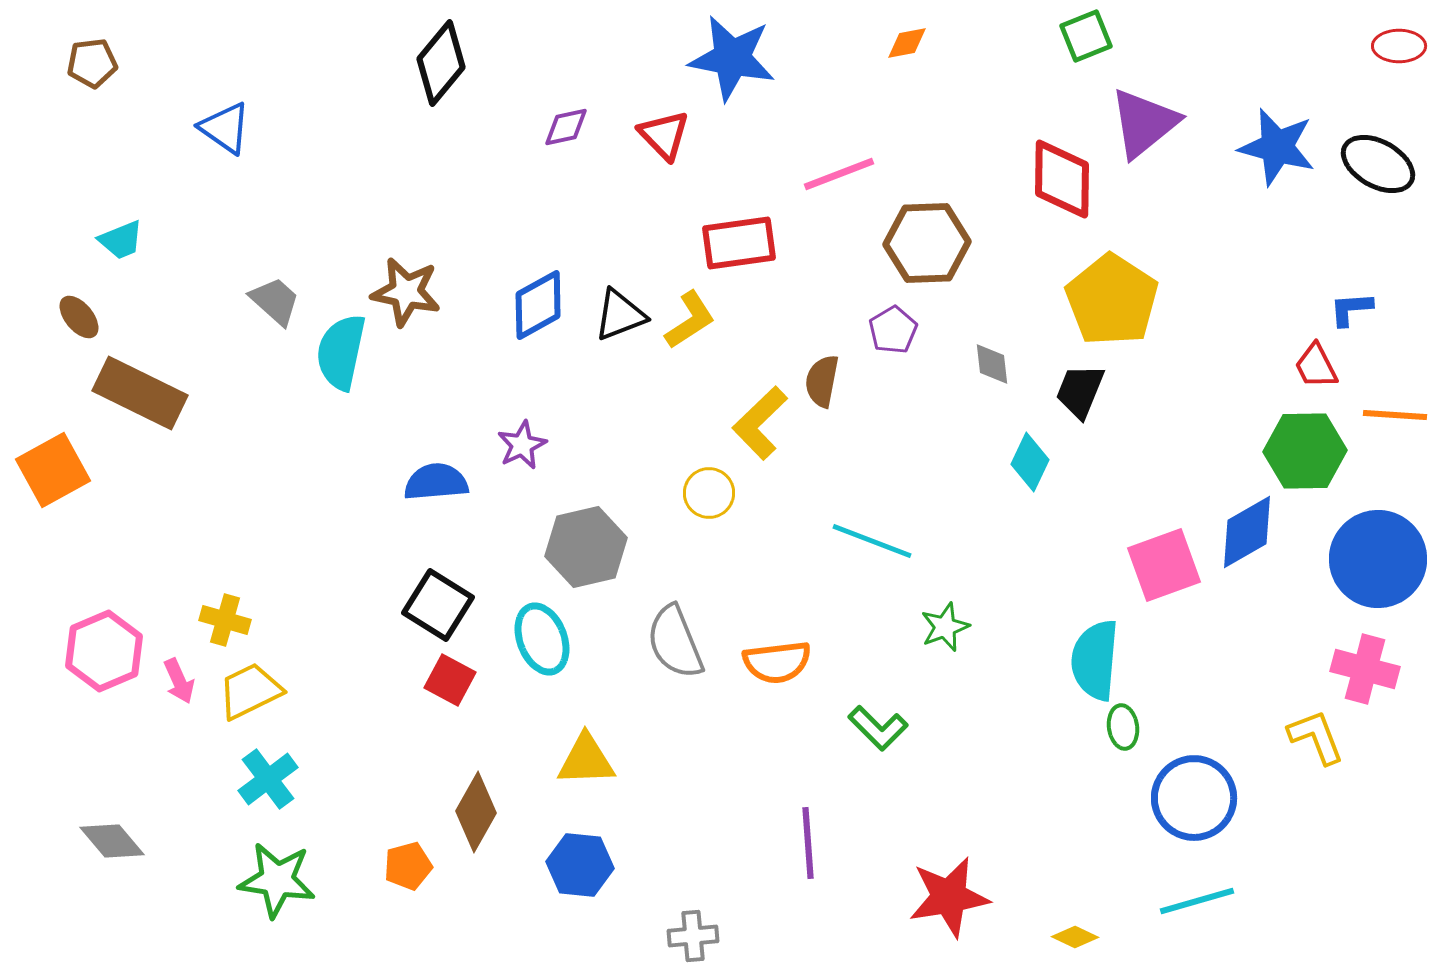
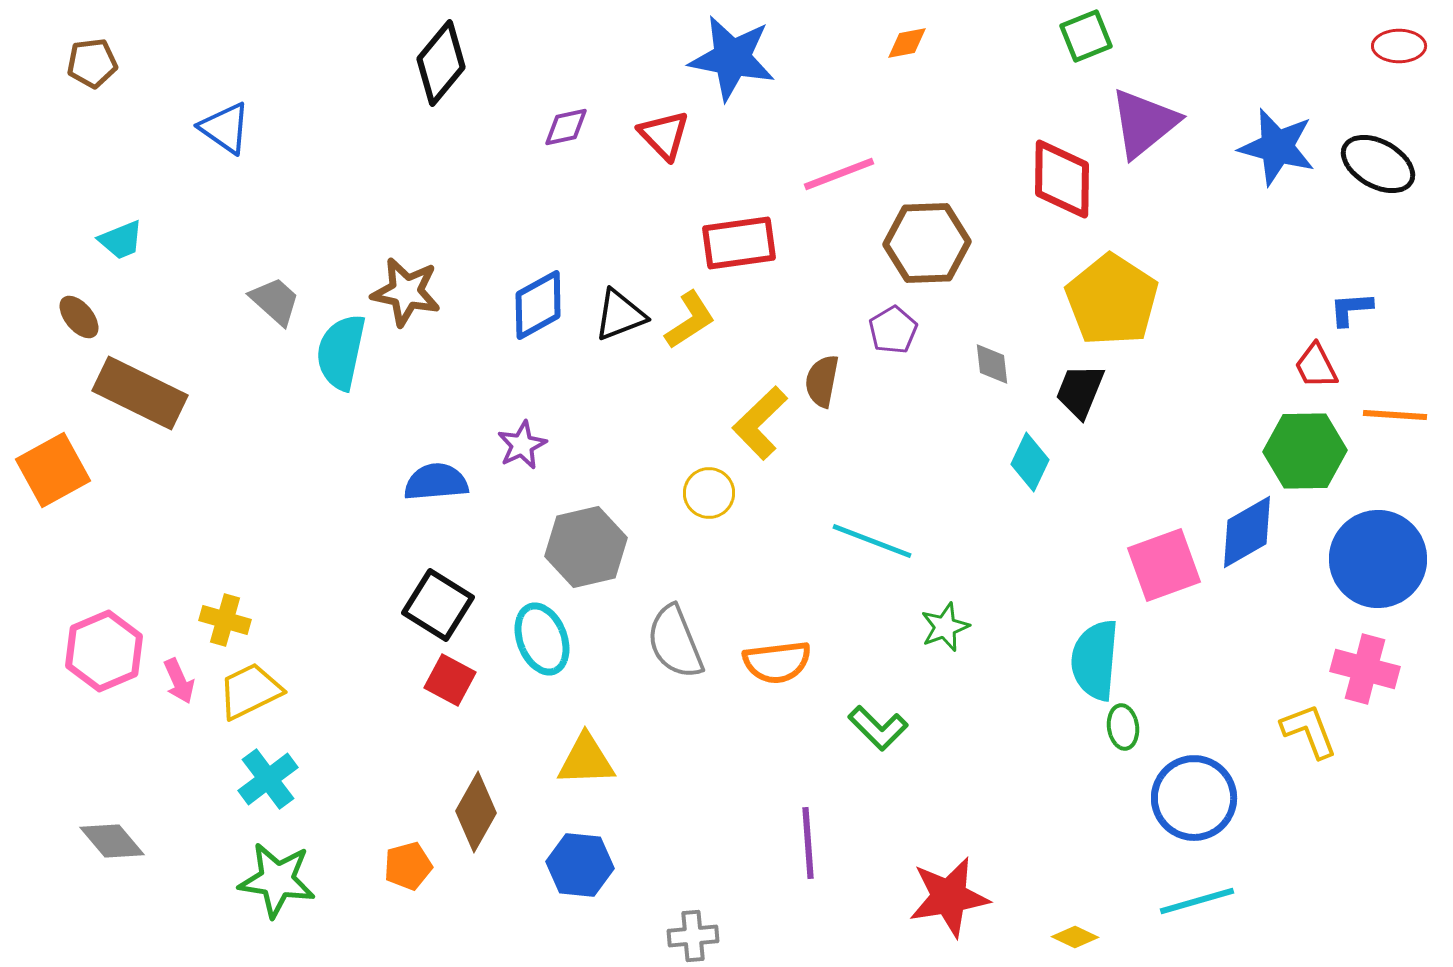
yellow L-shape at (1316, 737): moved 7 px left, 6 px up
